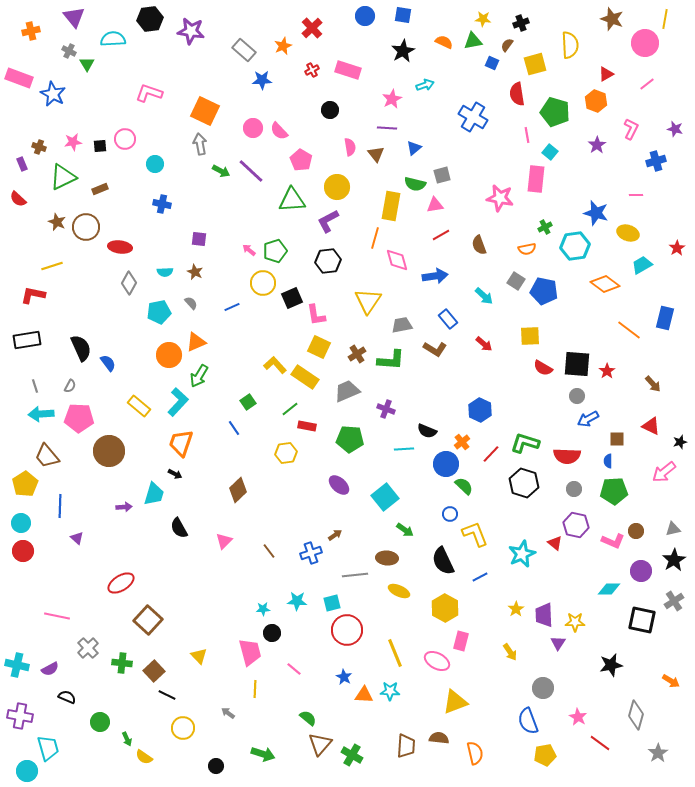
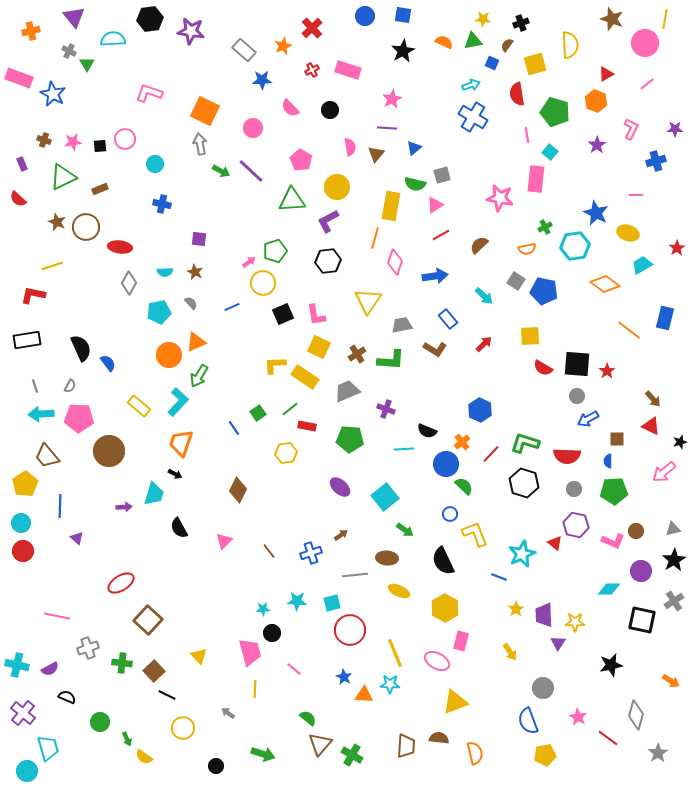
cyan arrow at (425, 85): moved 46 px right
purple star at (675, 129): rotated 14 degrees counterclockwise
pink semicircle at (279, 131): moved 11 px right, 23 px up
brown cross at (39, 147): moved 5 px right, 7 px up
brown triangle at (376, 154): rotated 18 degrees clockwise
pink triangle at (435, 205): rotated 24 degrees counterclockwise
blue star at (596, 213): rotated 10 degrees clockwise
brown semicircle at (479, 245): rotated 66 degrees clockwise
pink arrow at (249, 250): moved 12 px down; rotated 104 degrees clockwise
pink diamond at (397, 260): moved 2 px left, 2 px down; rotated 35 degrees clockwise
black square at (292, 298): moved 9 px left, 16 px down
red arrow at (484, 344): rotated 84 degrees counterclockwise
yellow L-shape at (275, 365): rotated 50 degrees counterclockwise
brown arrow at (653, 384): moved 15 px down
green square at (248, 402): moved 10 px right, 11 px down
purple ellipse at (339, 485): moved 1 px right, 2 px down
brown diamond at (238, 490): rotated 20 degrees counterclockwise
brown arrow at (335, 535): moved 6 px right
blue line at (480, 577): moved 19 px right; rotated 49 degrees clockwise
red circle at (347, 630): moved 3 px right
gray cross at (88, 648): rotated 25 degrees clockwise
cyan star at (390, 691): moved 7 px up
purple cross at (20, 716): moved 3 px right, 3 px up; rotated 30 degrees clockwise
red line at (600, 743): moved 8 px right, 5 px up
